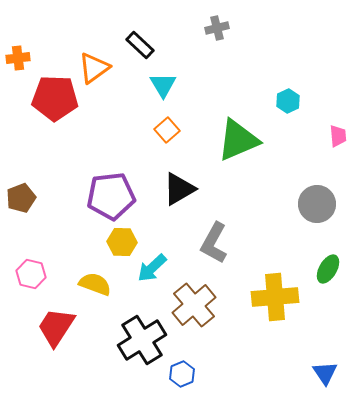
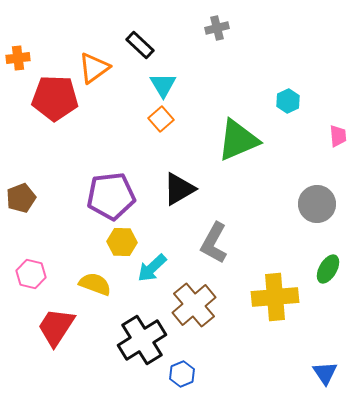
orange square: moved 6 px left, 11 px up
